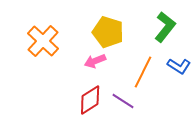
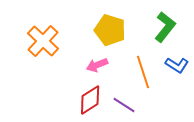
yellow pentagon: moved 2 px right, 2 px up
pink arrow: moved 2 px right, 4 px down
blue L-shape: moved 2 px left, 1 px up
orange line: rotated 44 degrees counterclockwise
purple line: moved 1 px right, 4 px down
